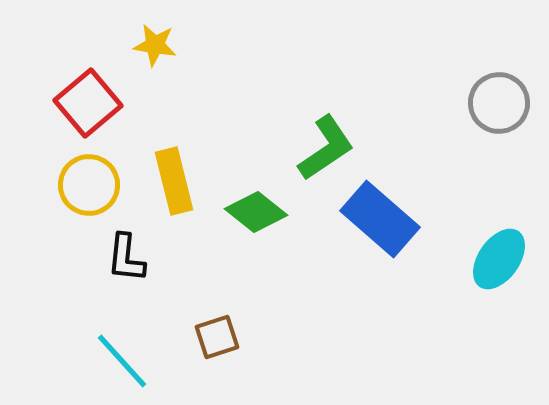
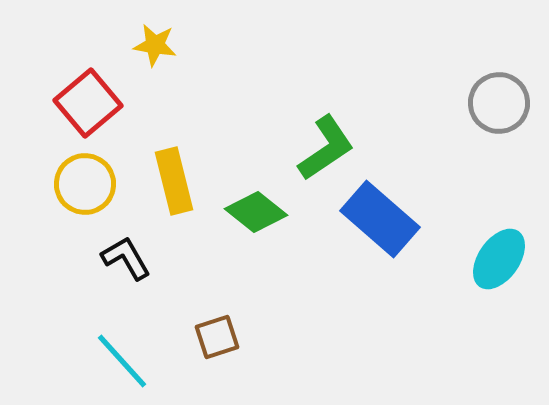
yellow circle: moved 4 px left, 1 px up
black L-shape: rotated 144 degrees clockwise
